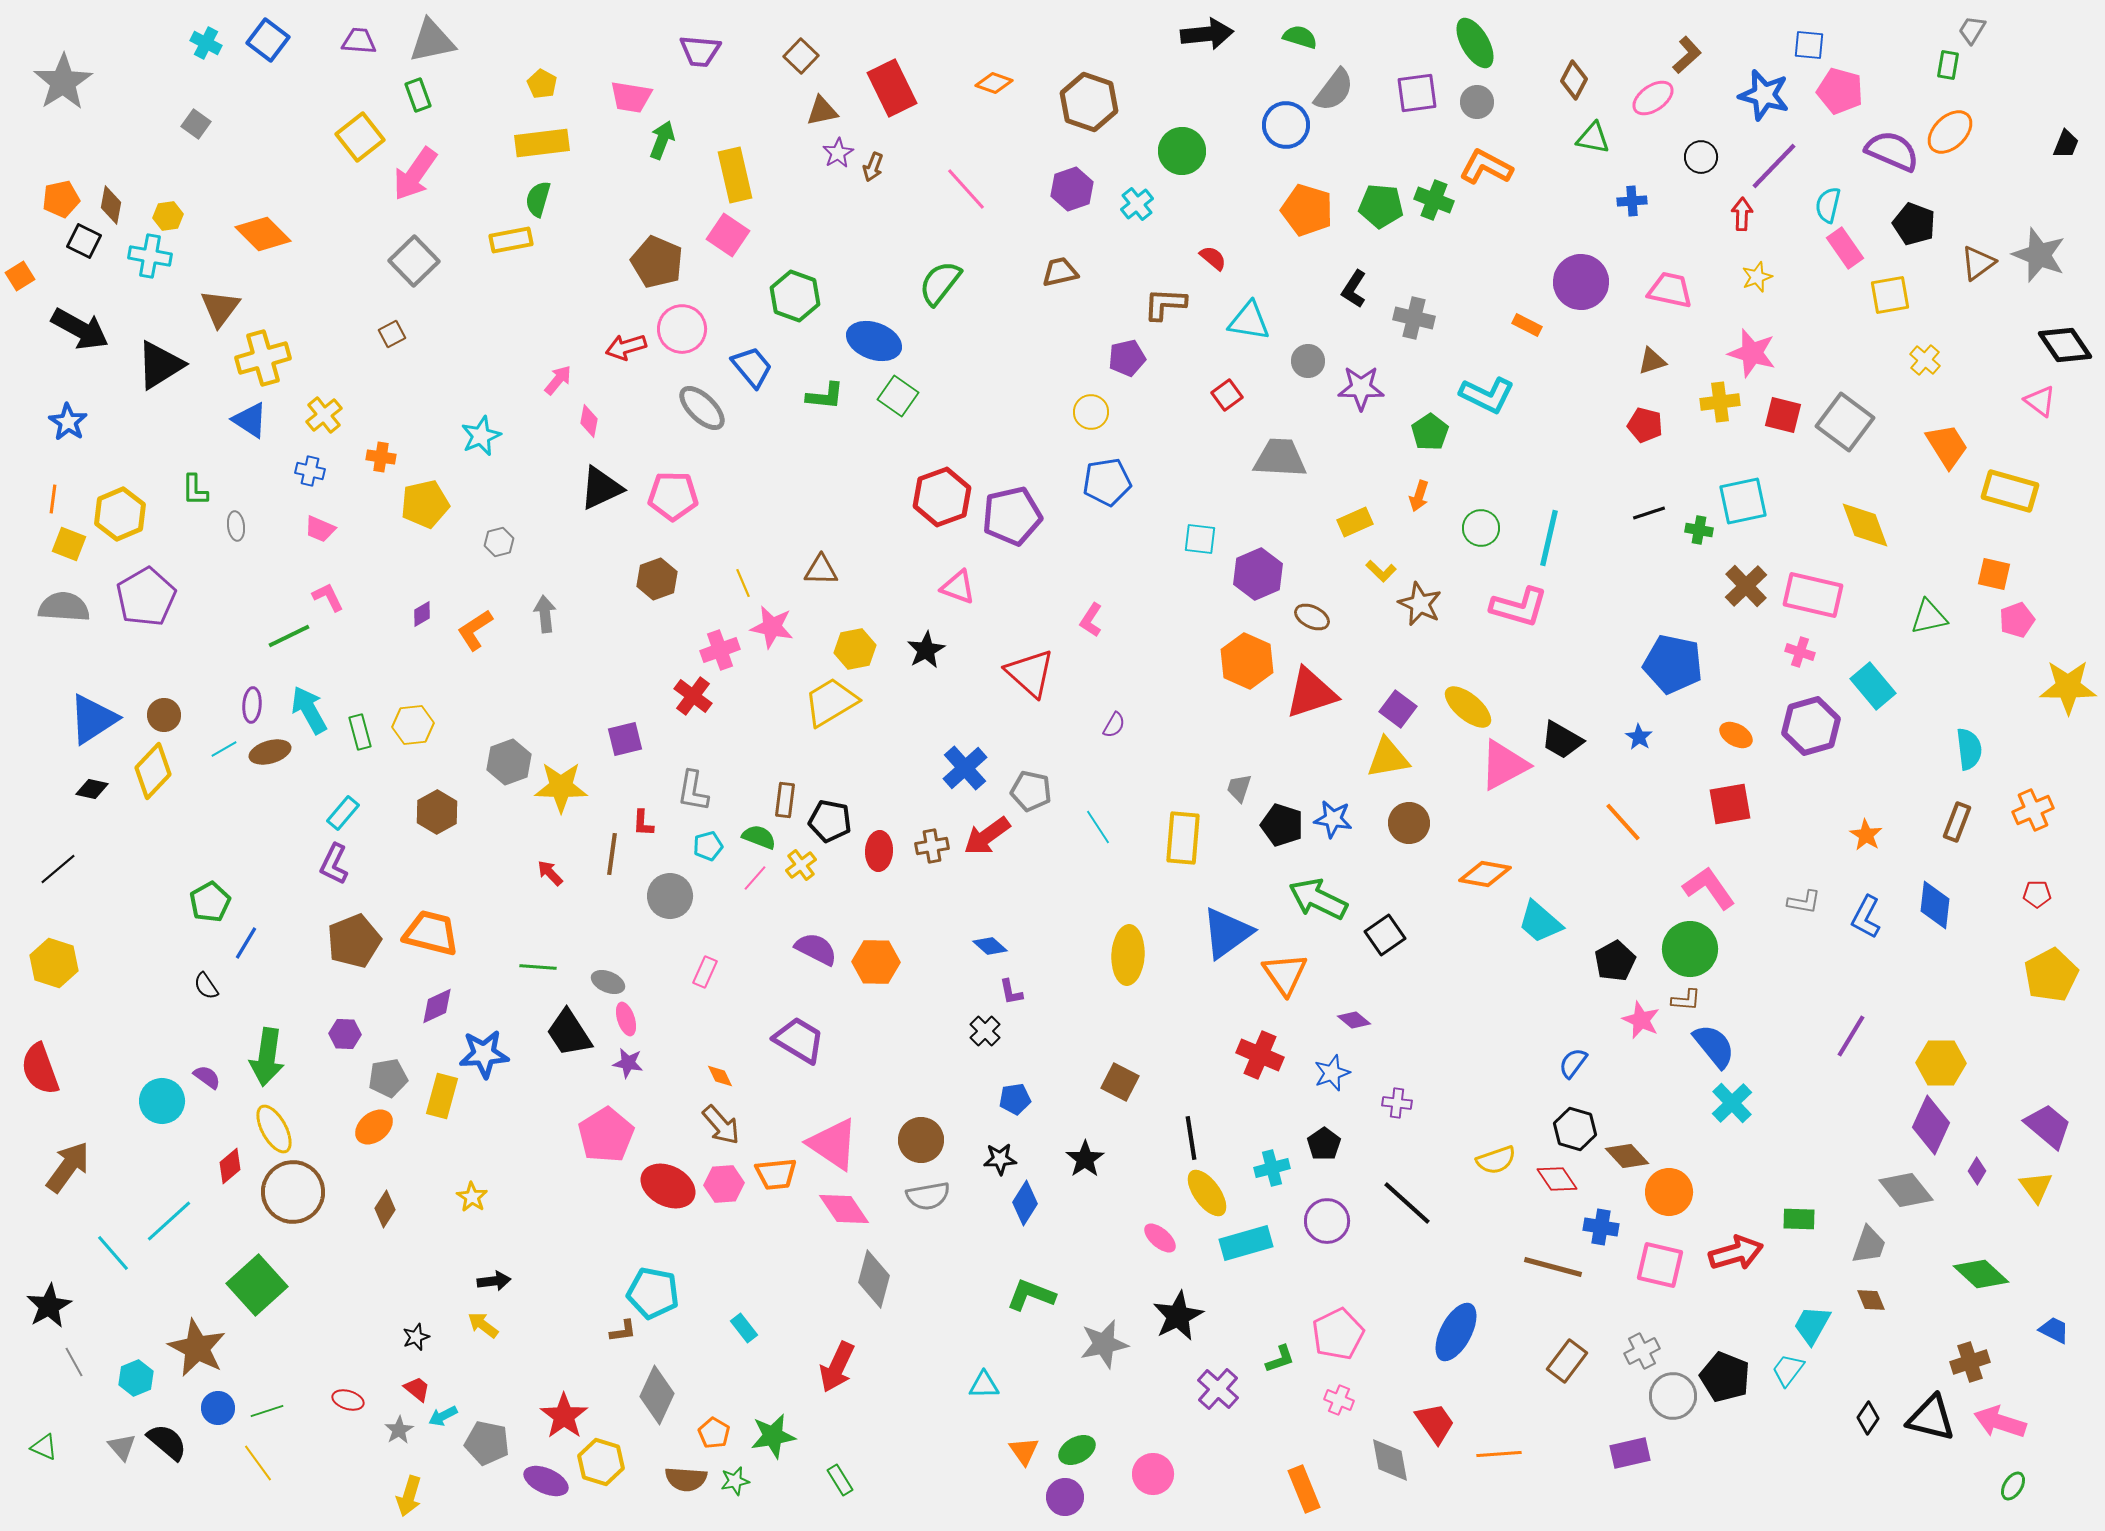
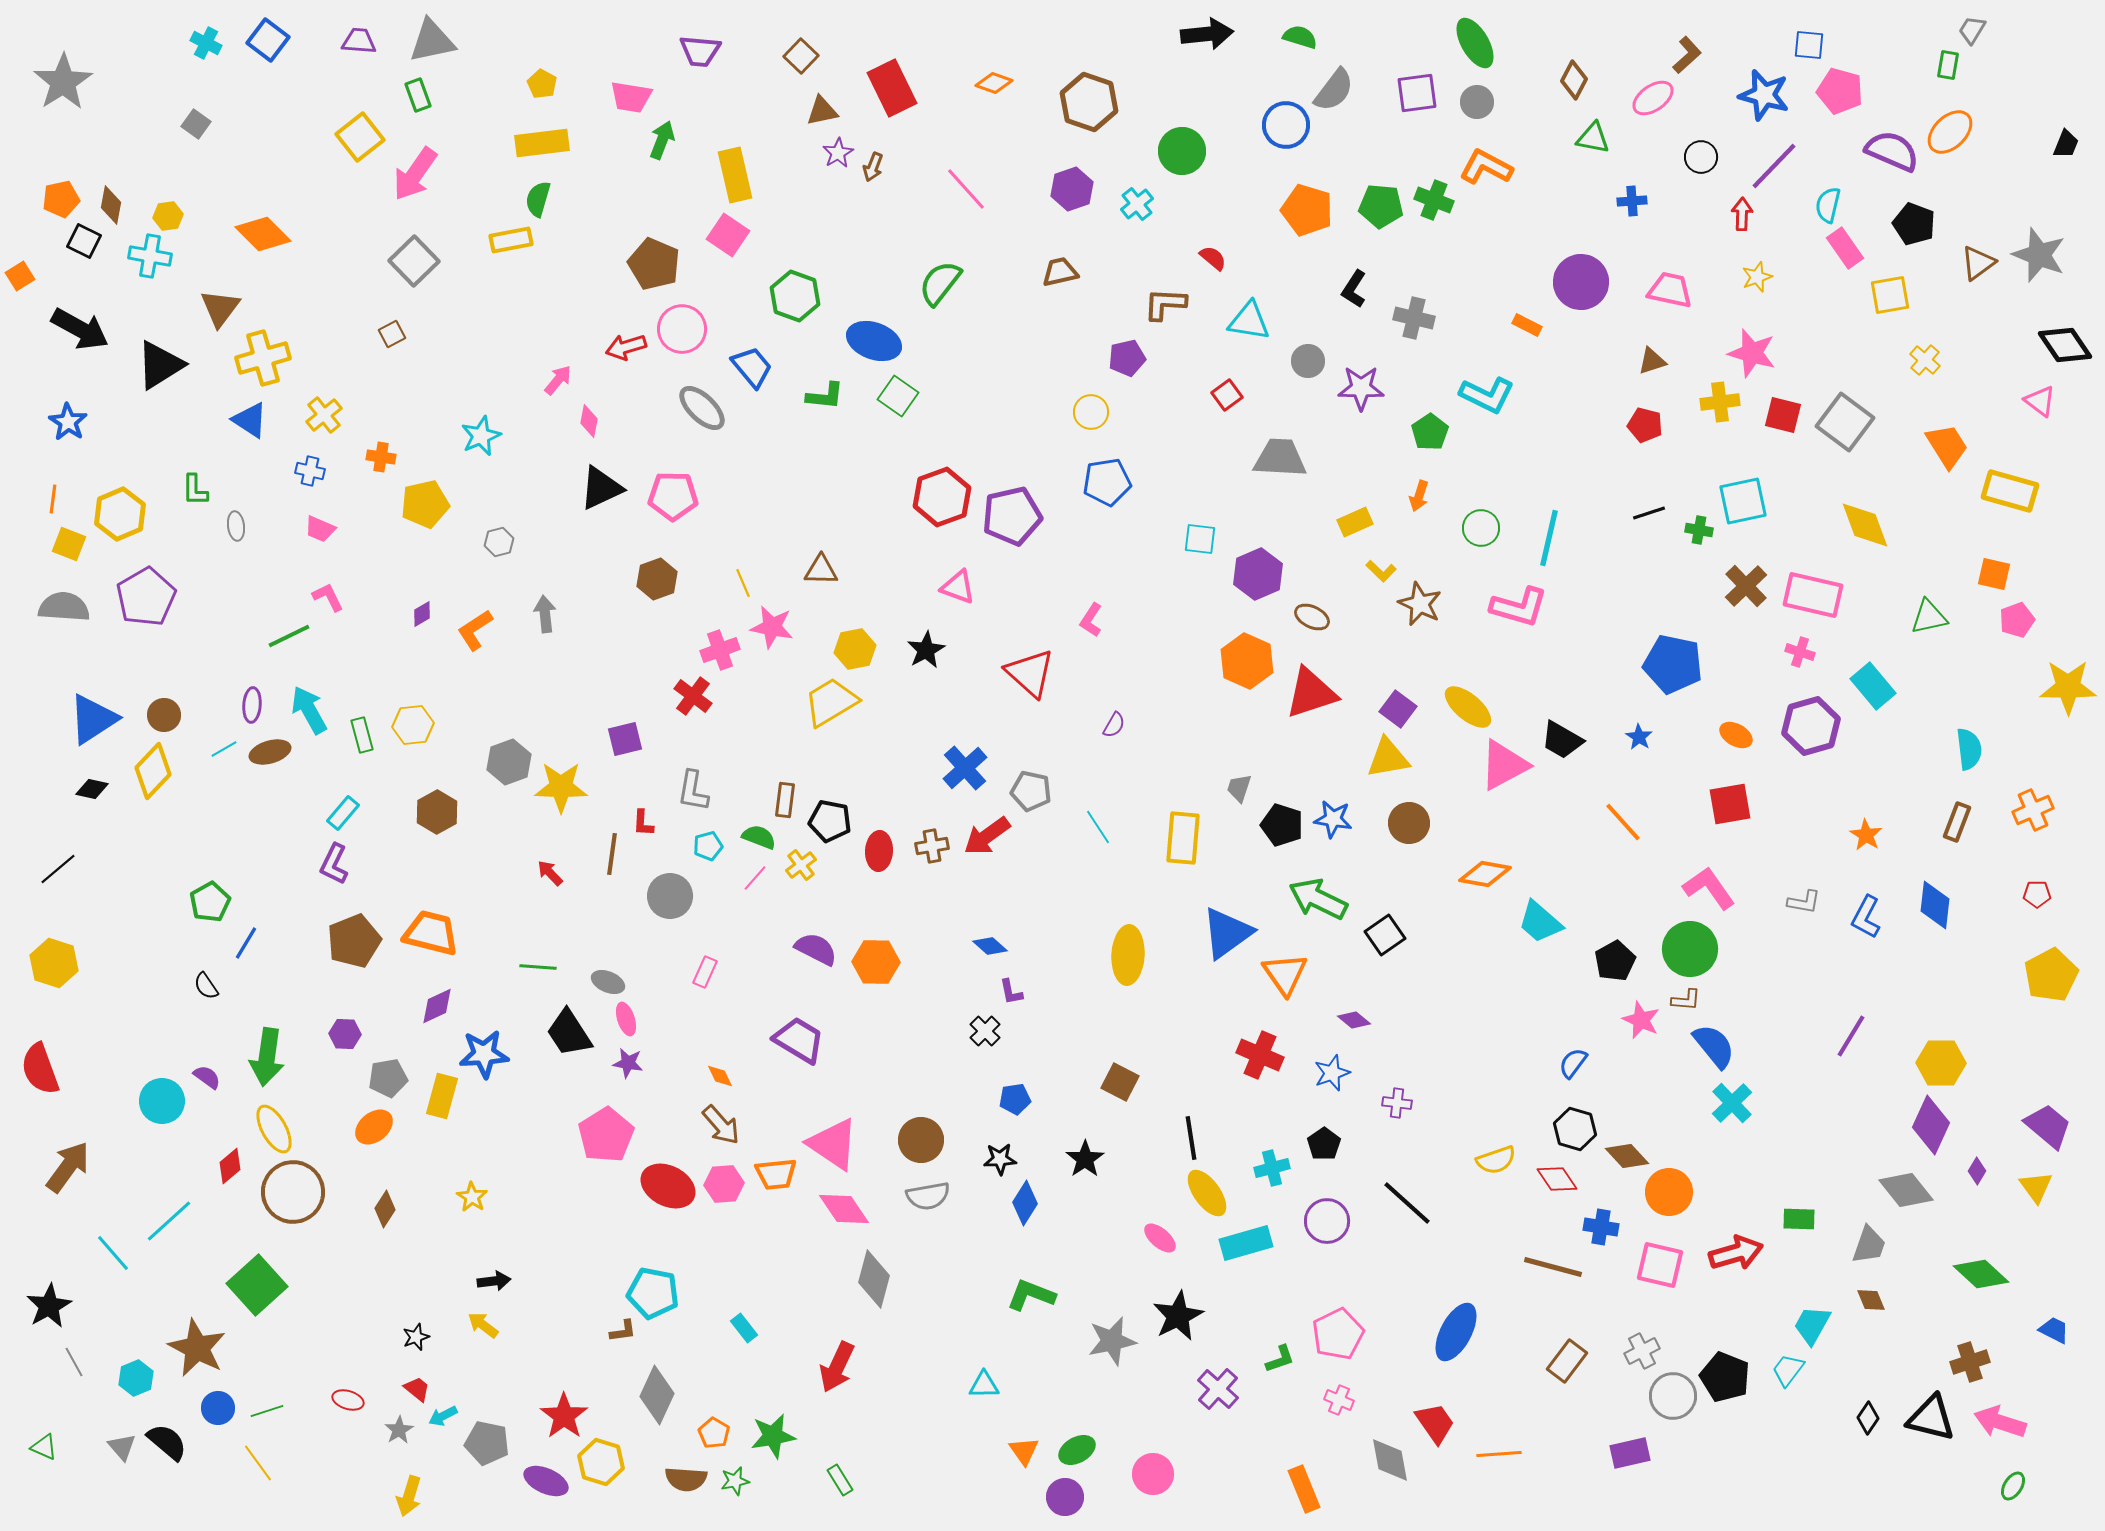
brown pentagon at (657, 262): moved 3 px left, 2 px down
green rectangle at (360, 732): moved 2 px right, 3 px down
gray star at (1104, 1344): moved 8 px right, 3 px up
